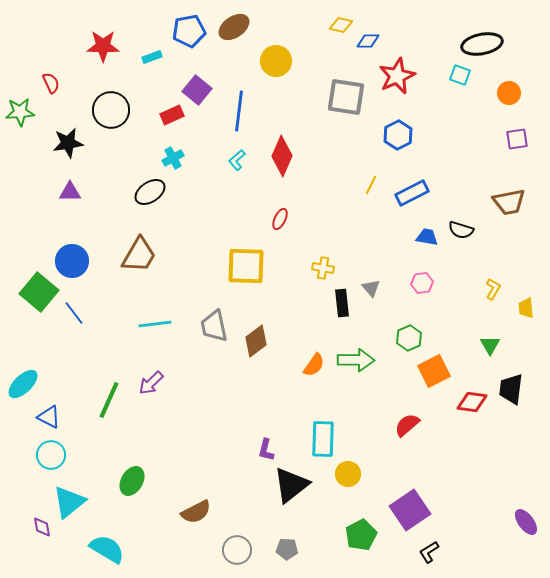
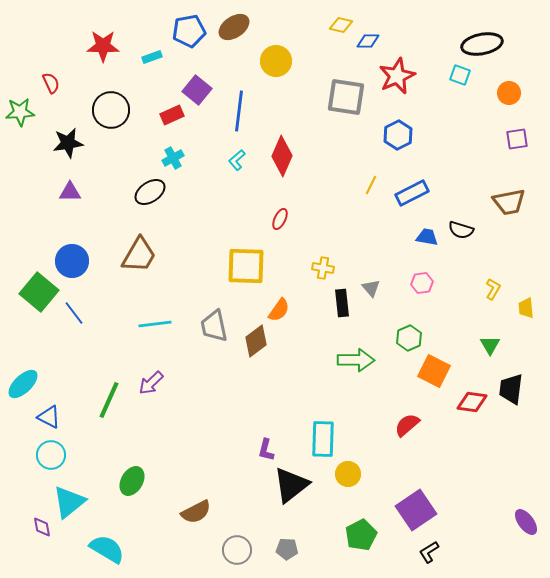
orange semicircle at (314, 365): moved 35 px left, 55 px up
orange square at (434, 371): rotated 36 degrees counterclockwise
purple square at (410, 510): moved 6 px right
